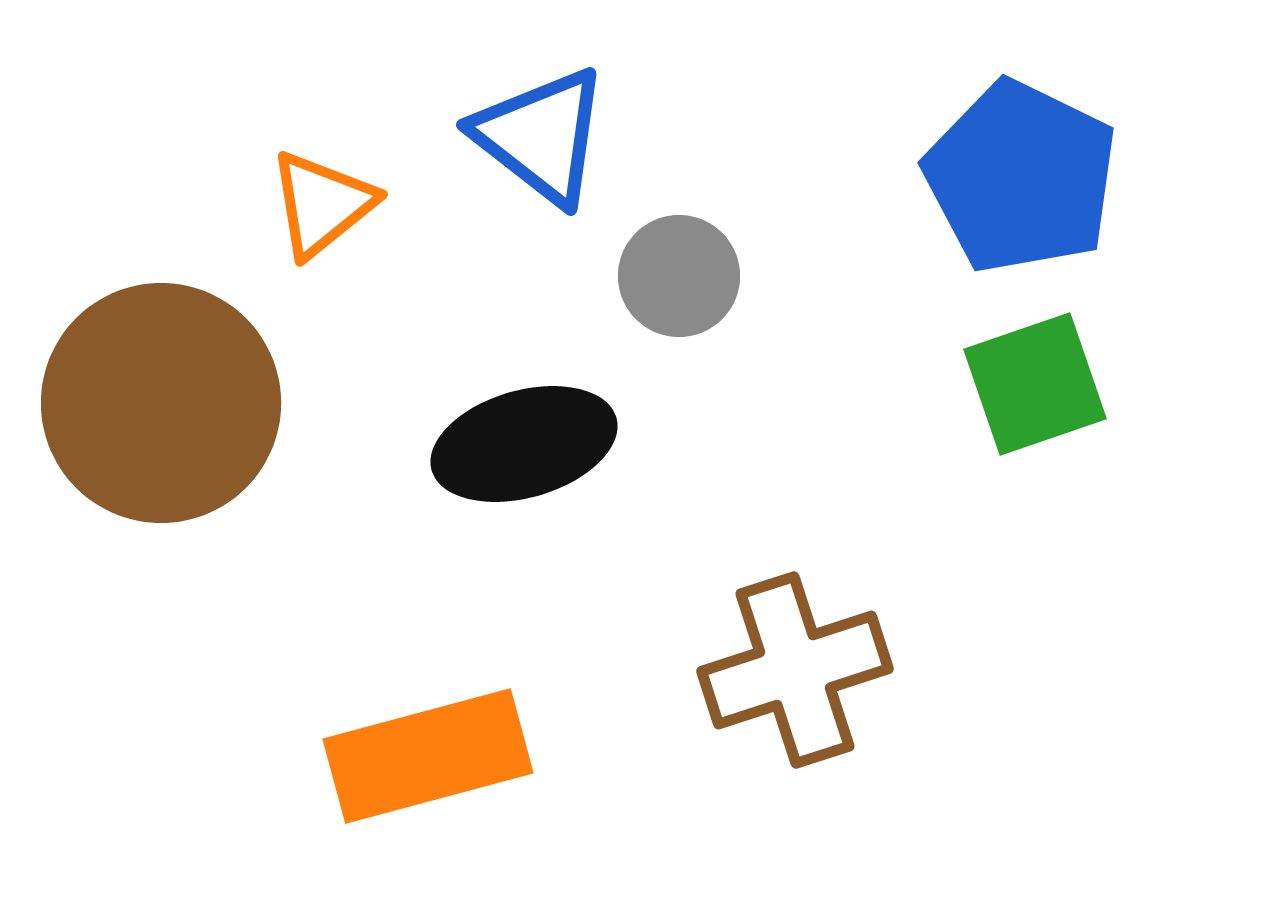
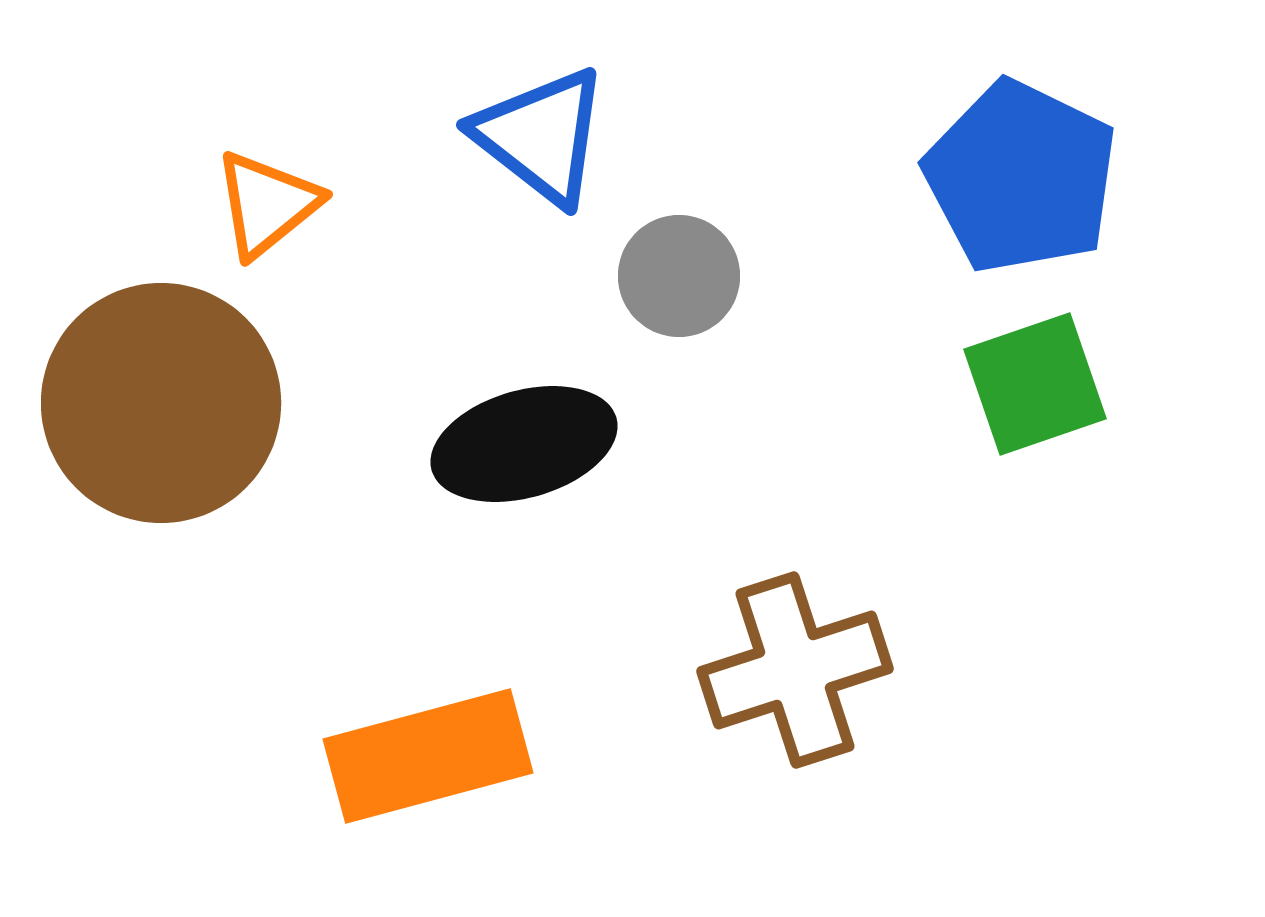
orange triangle: moved 55 px left
